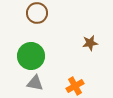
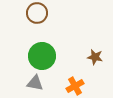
brown star: moved 5 px right, 14 px down; rotated 21 degrees clockwise
green circle: moved 11 px right
